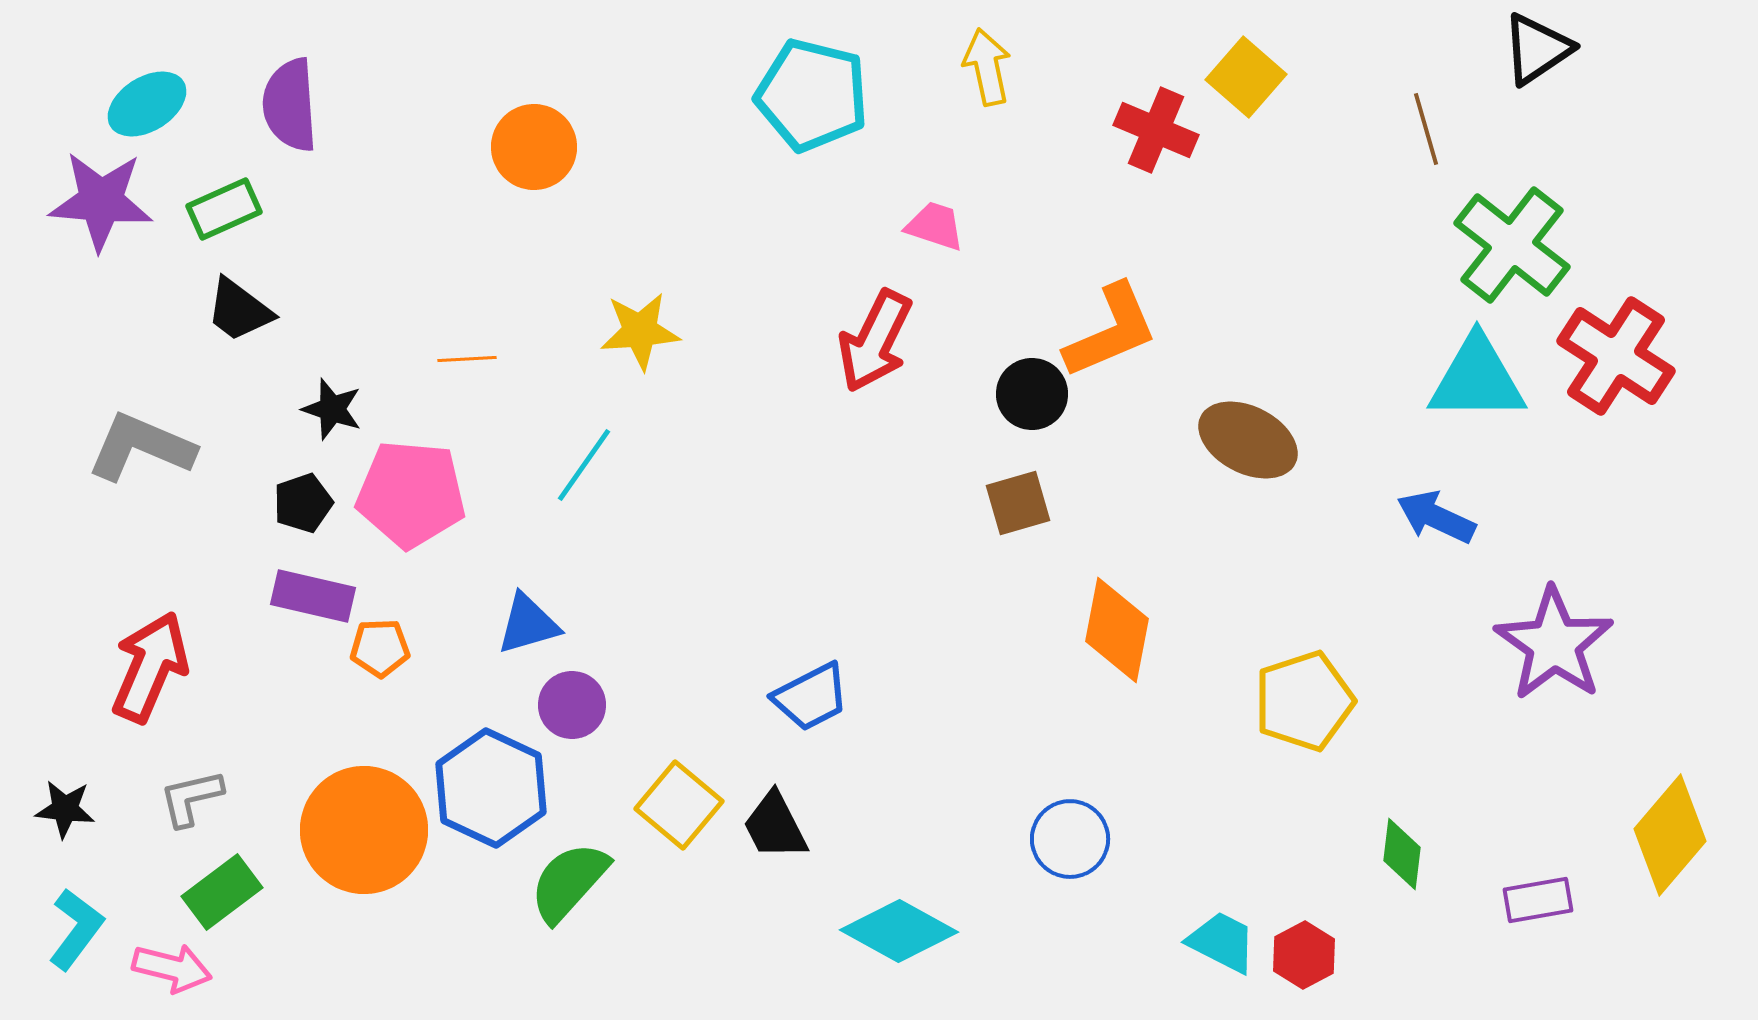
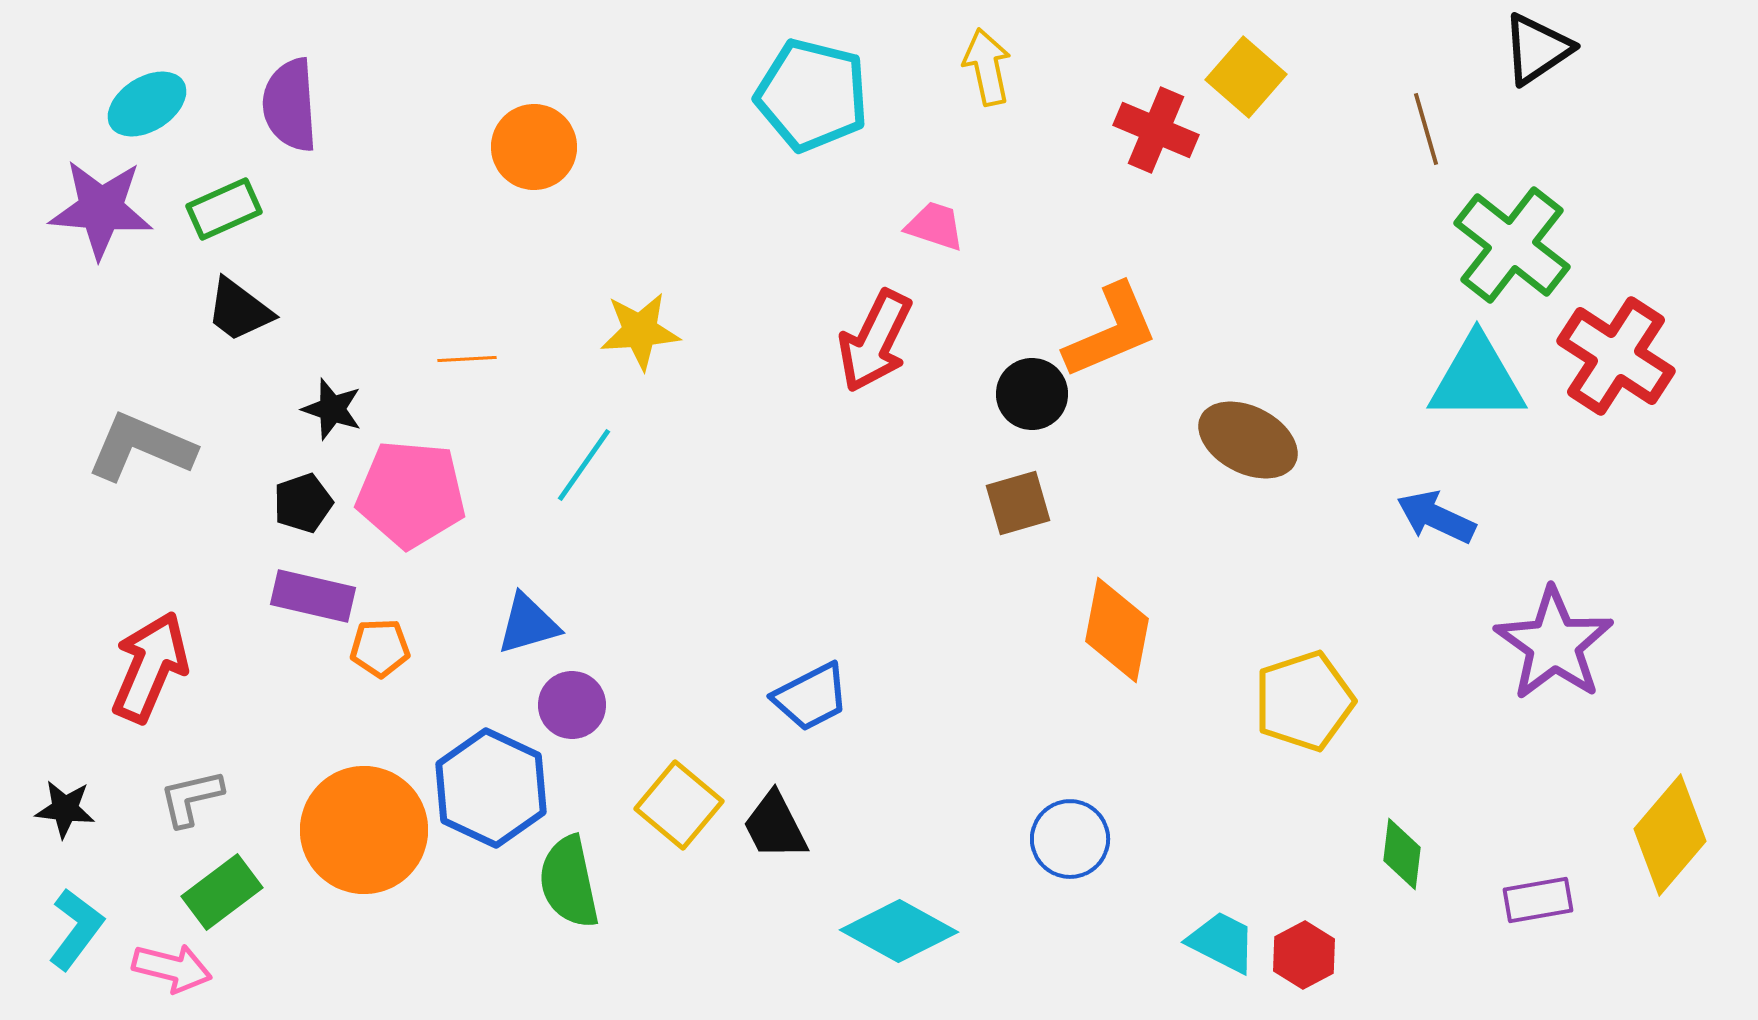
purple star at (101, 201): moved 8 px down
green semicircle at (569, 882): rotated 54 degrees counterclockwise
